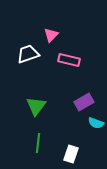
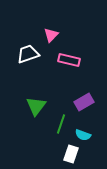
cyan semicircle: moved 13 px left, 12 px down
green line: moved 23 px right, 19 px up; rotated 12 degrees clockwise
